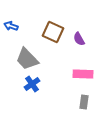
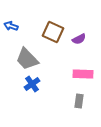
purple semicircle: rotated 88 degrees counterclockwise
gray rectangle: moved 5 px left, 1 px up
